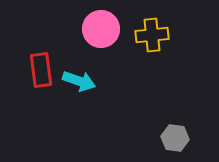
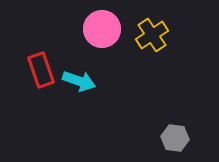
pink circle: moved 1 px right
yellow cross: rotated 28 degrees counterclockwise
red rectangle: rotated 12 degrees counterclockwise
